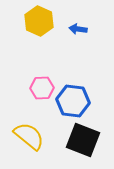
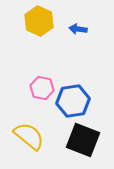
pink hexagon: rotated 15 degrees clockwise
blue hexagon: rotated 16 degrees counterclockwise
